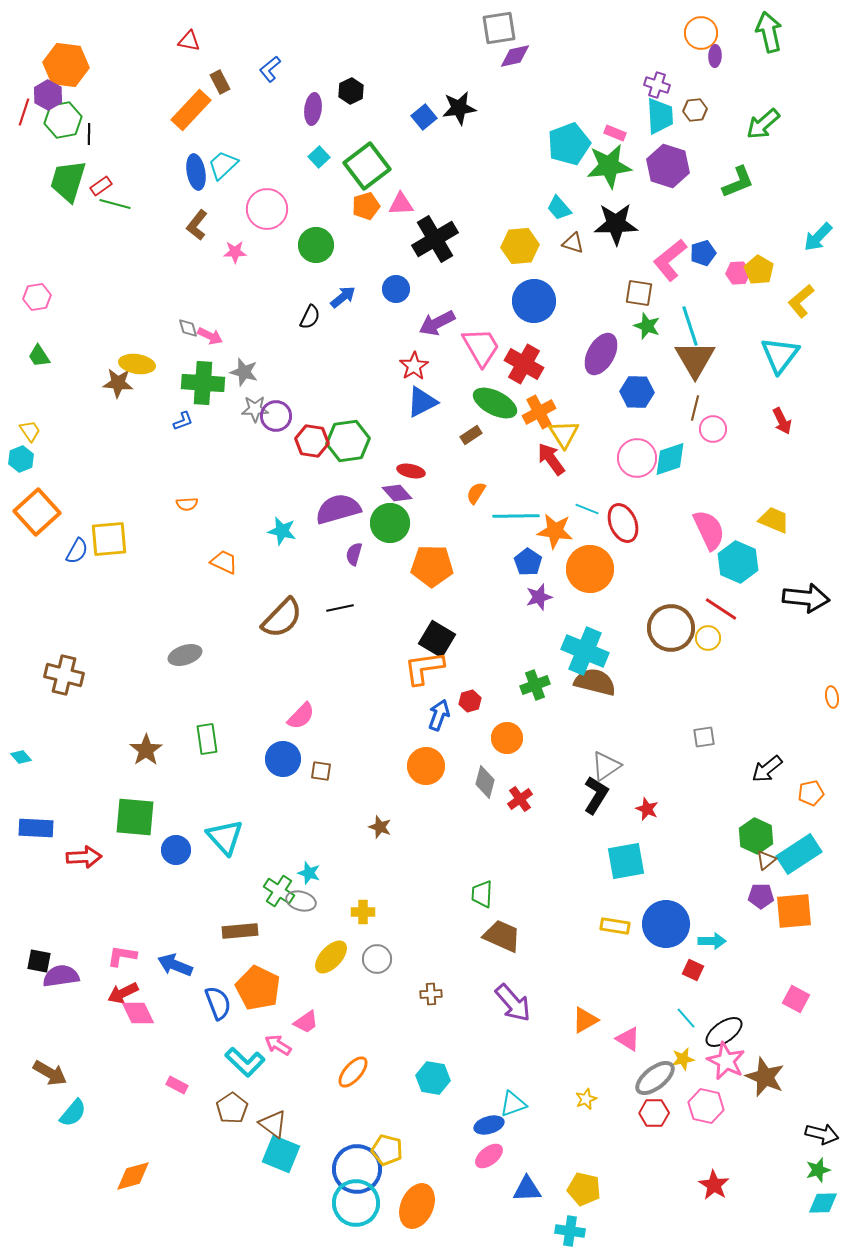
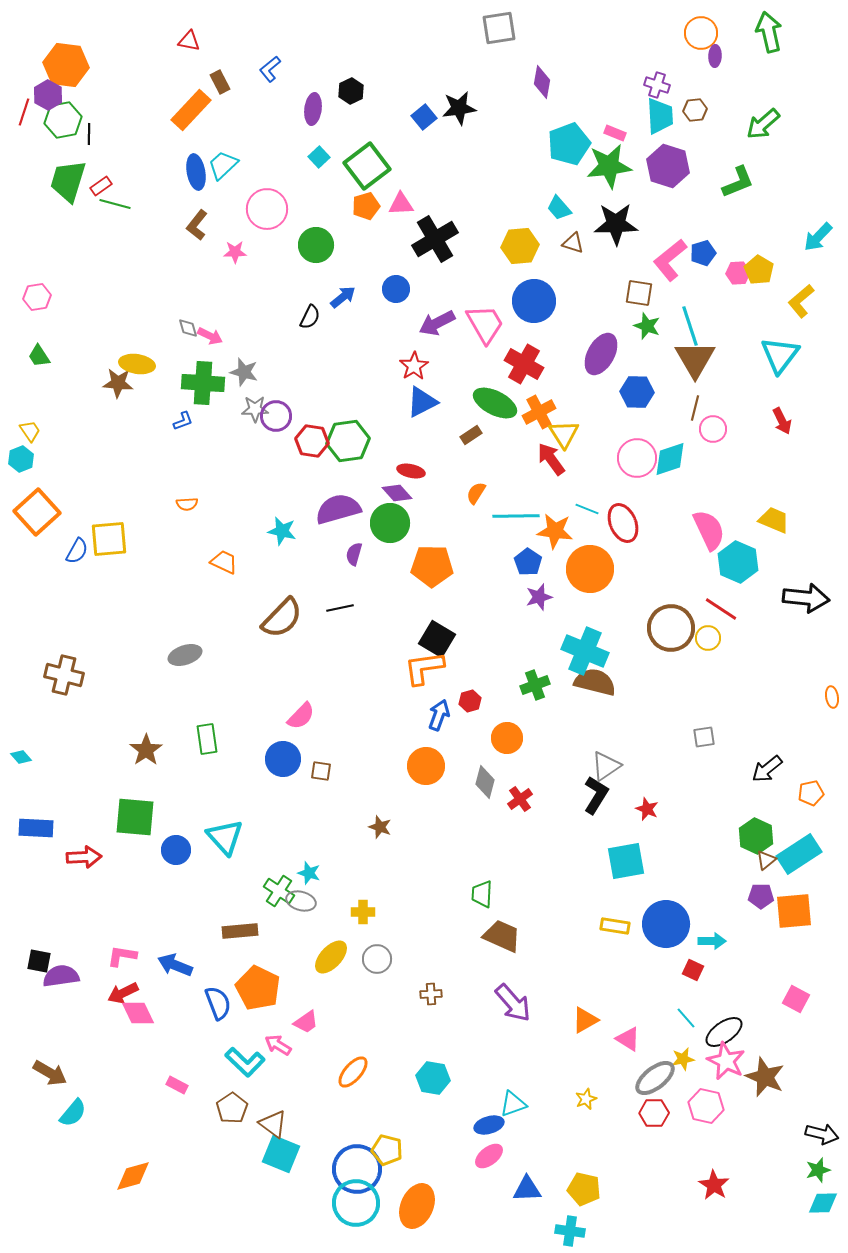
purple diamond at (515, 56): moved 27 px right, 26 px down; rotated 68 degrees counterclockwise
pink trapezoid at (481, 347): moved 4 px right, 23 px up
